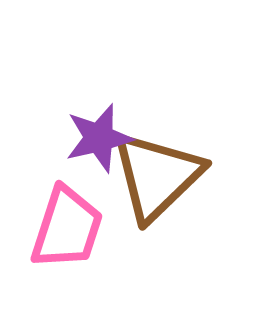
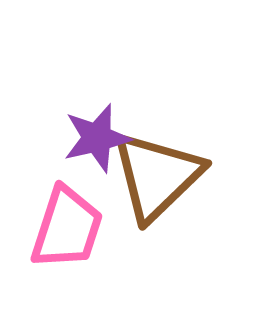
purple star: moved 2 px left
